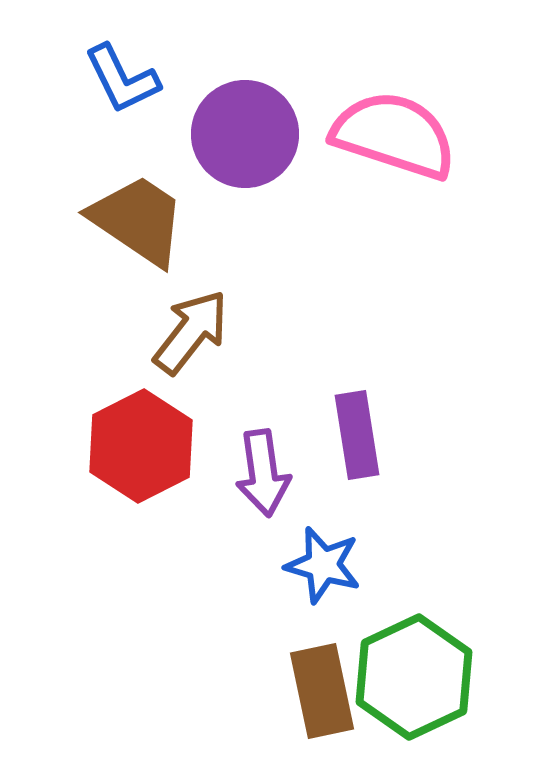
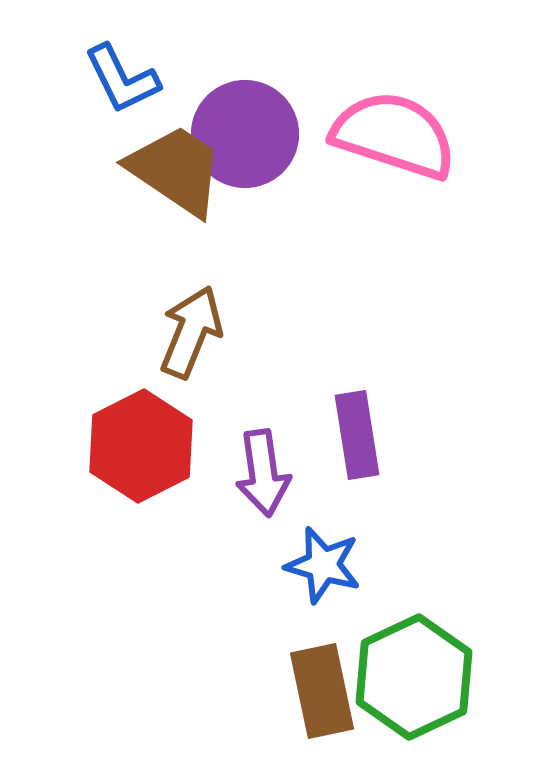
brown trapezoid: moved 38 px right, 50 px up
brown arrow: rotated 16 degrees counterclockwise
